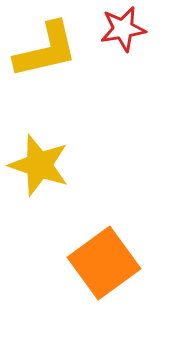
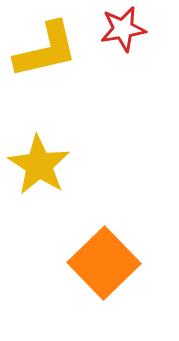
yellow star: rotated 14 degrees clockwise
orange square: rotated 8 degrees counterclockwise
